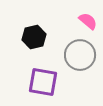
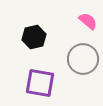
gray circle: moved 3 px right, 4 px down
purple square: moved 3 px left, 1 px down
